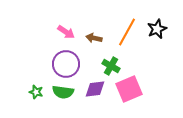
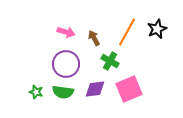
pink arrow: rotated 18 degrees counterclockwise
brown arrow: rotated 49 degrees clockwise
green cross: moved 1 px left, 5 px up
